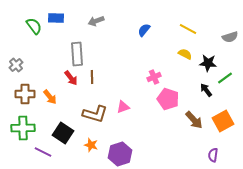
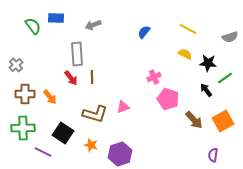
gray arrow: moved 3 px left, 4 px down
green semicircle: moved 1 px left
blue semicircle: moved 2 px down
